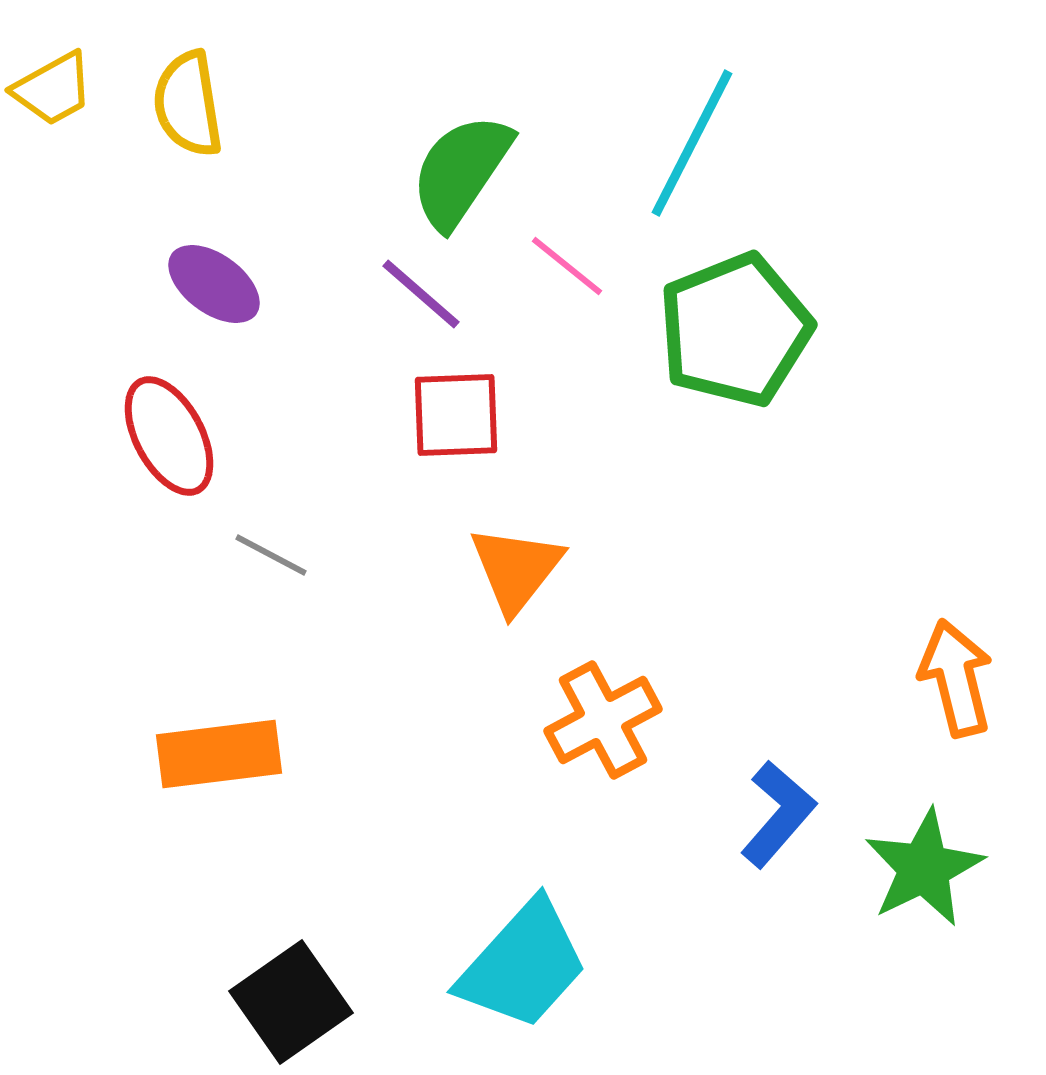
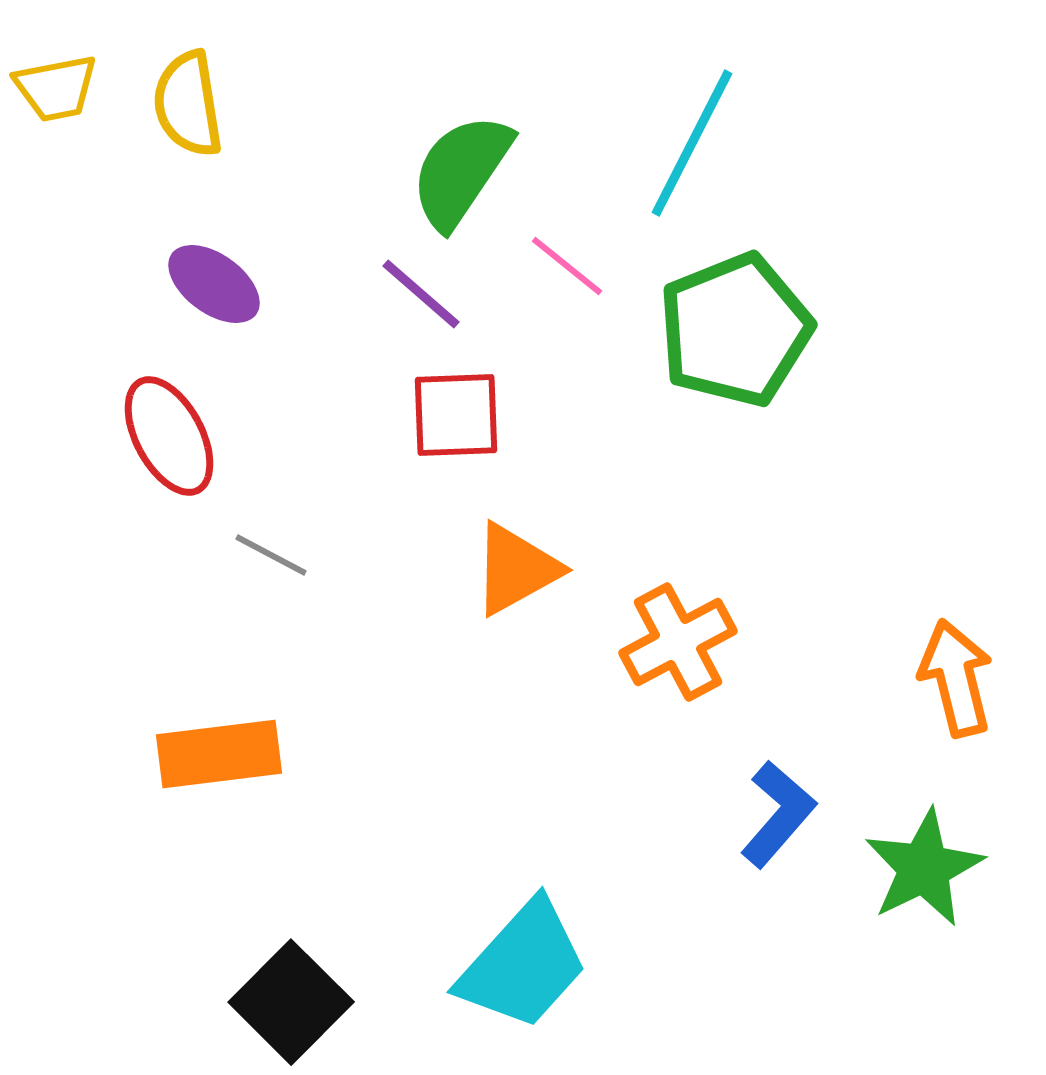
yellow trapezoid: moved 3 px right, 1 px up; rotated 18 degrees clockwise
orange triangle: rotated 23 degrees clockwise
orange cross: moved 75 px right, 78 px up
black square: rotated 10 degrees counterclockwise
